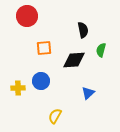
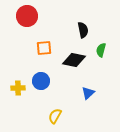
black diamond: rotated 15 degrees clockwise
